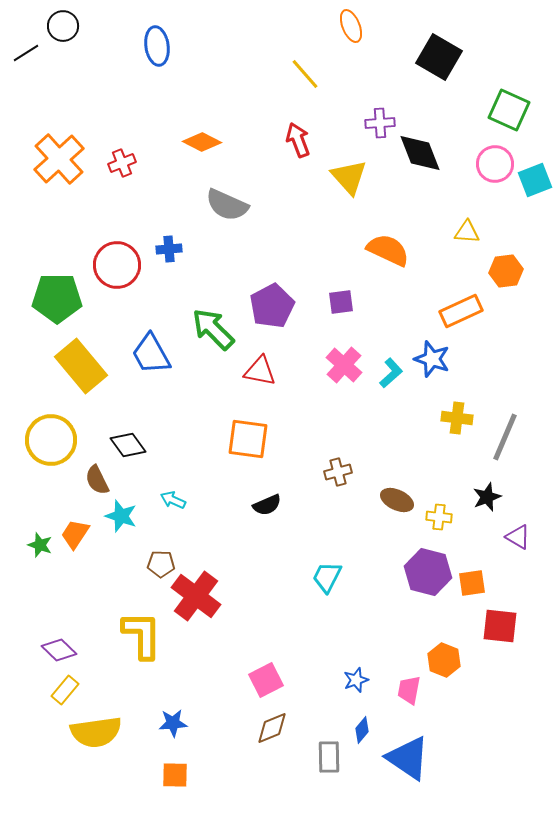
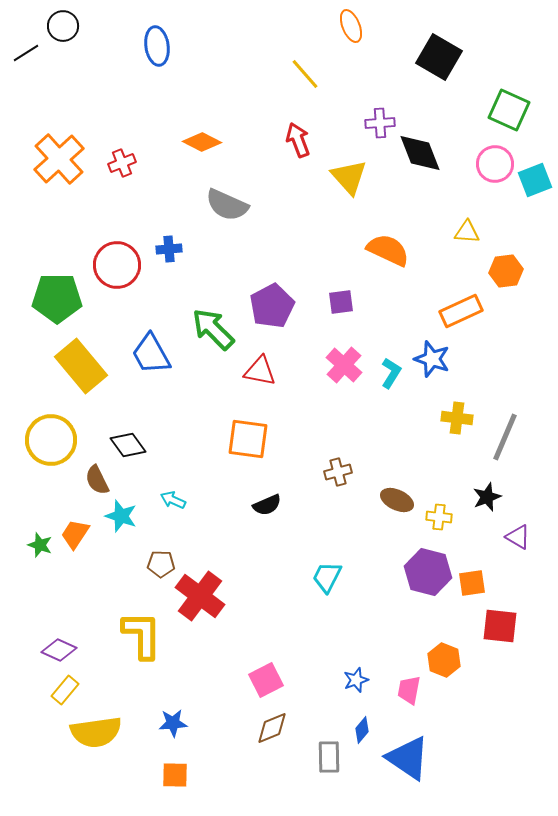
cyan L-shape at (391, 373): rotated 16 degrees counterclockwise
red cross at (196, 596): moved 4 px right
purple diamond at (59, 650): rotated 20 degrees counterclockwise
